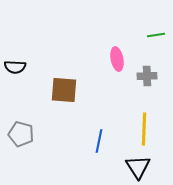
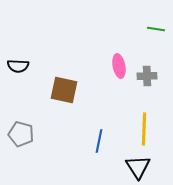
green line: moved 6 px up; rotated 18 degrees clockwise
pink ellipse: moved 2 px right, 7 px down
black semicircle: moved 3 px right, 1 px up
brown square: rotated 8 degrees clockwise
